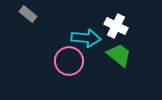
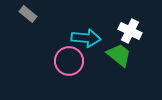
white cross: moved 14 px right, 5 px down
